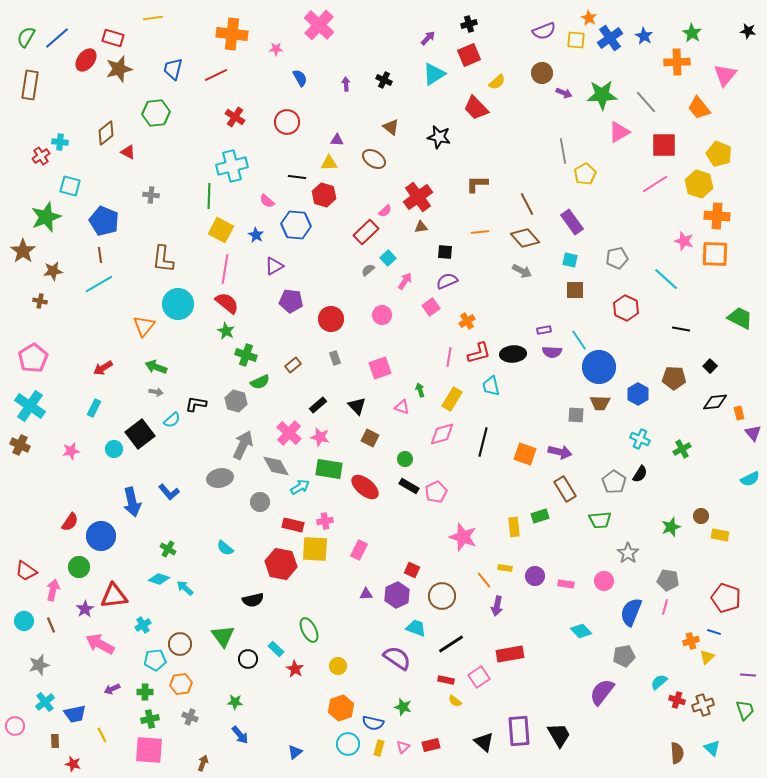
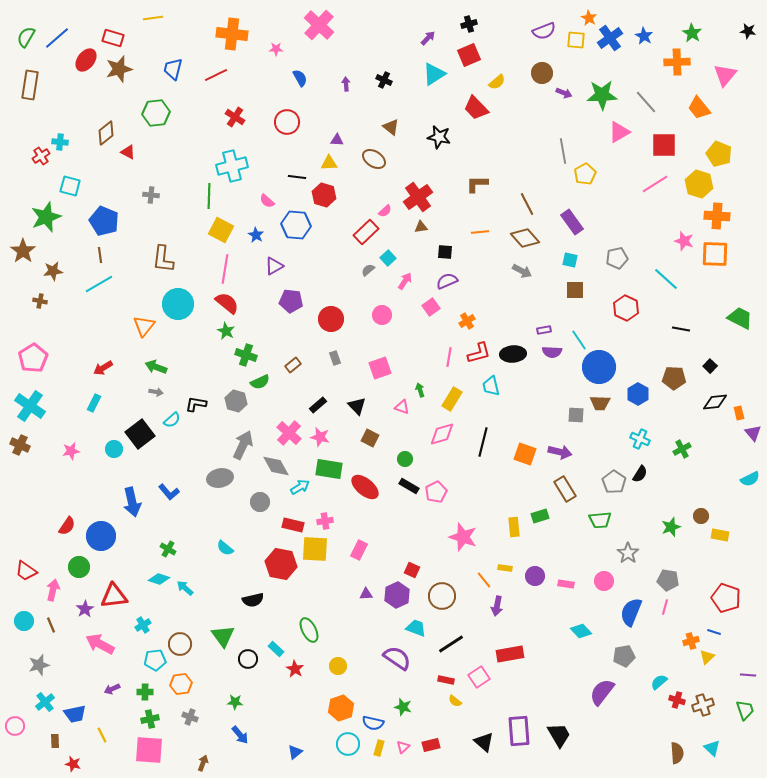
cyan rectangle at (94, 408): moved 5 px up
red semicircle at (70, 522): moved 3 px left, 4 px down
